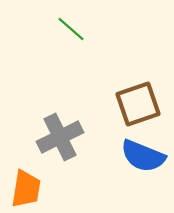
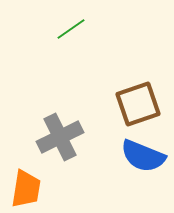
green line: rotated 76 degrees counterclockwise
